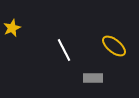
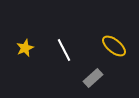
yellow star: moved 13 px right, 20 px down
gray rectangle: rotated 42 degrees counterclockwise
